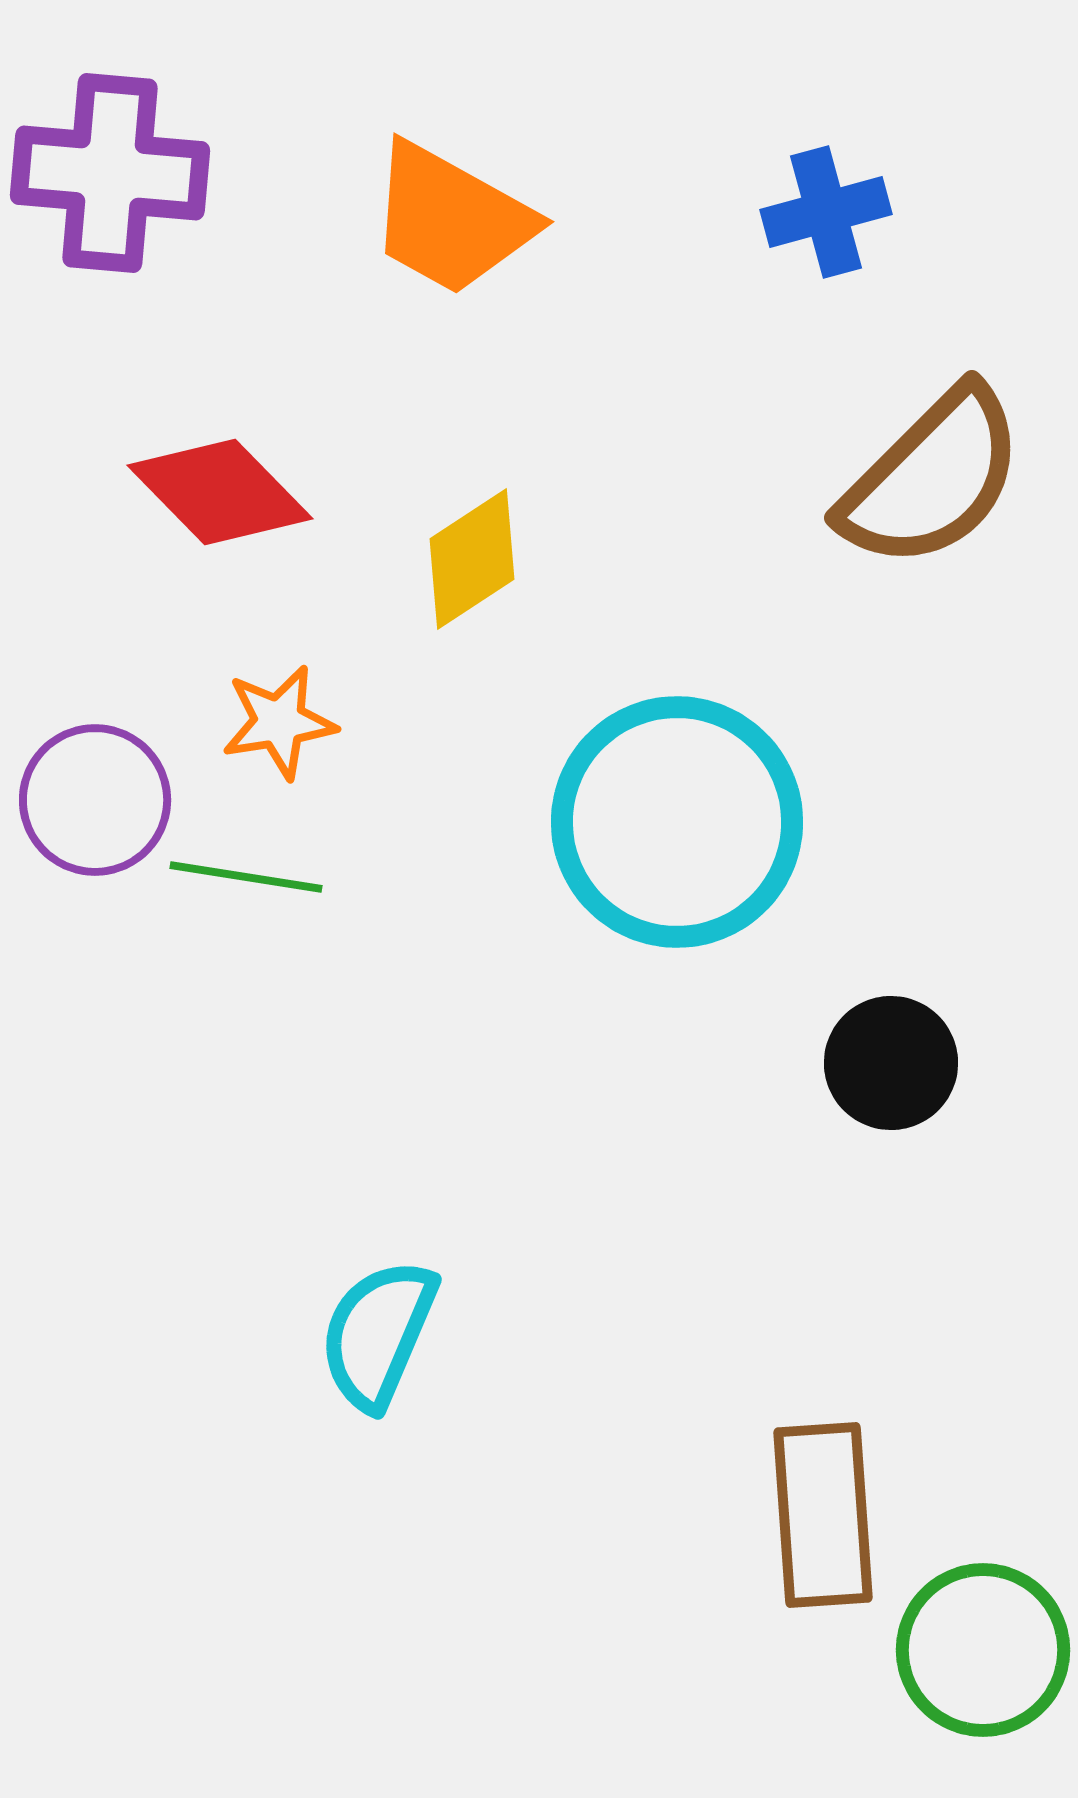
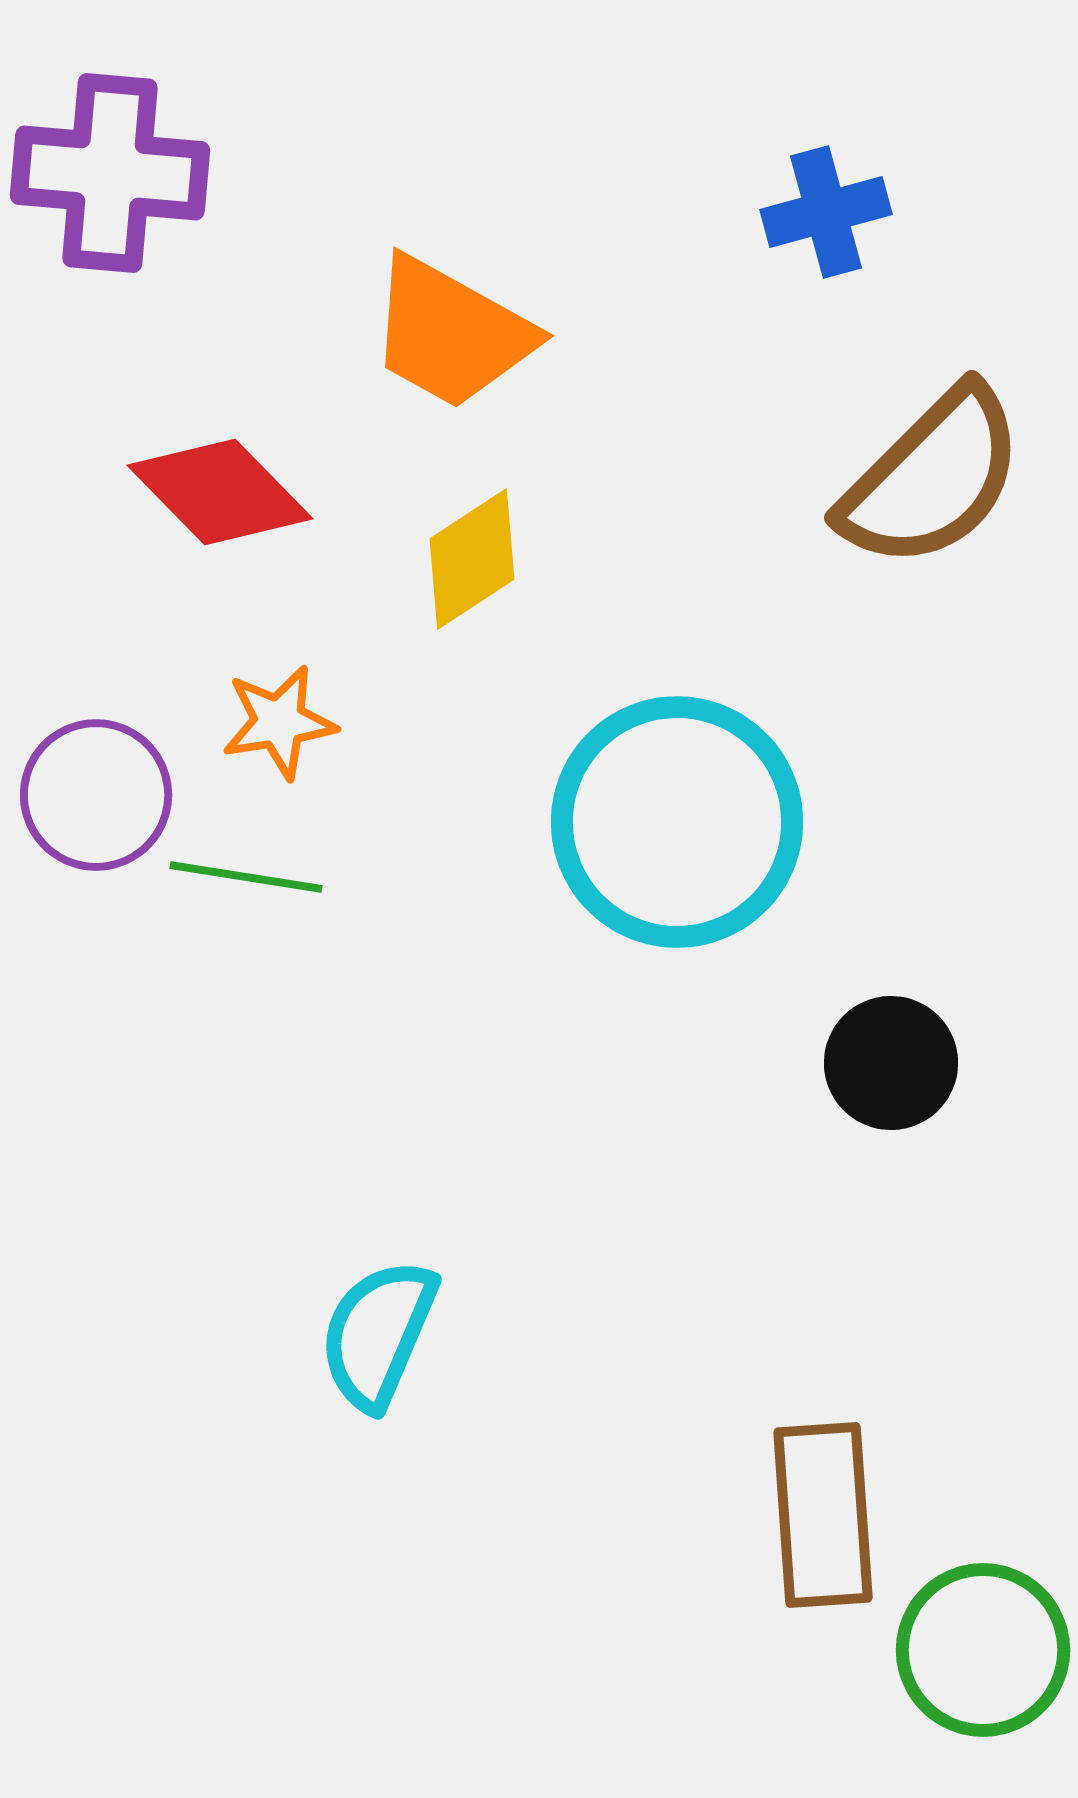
orange trapezoid: moved 114 px down
purple circle: moved 1 px right, 5 px up
